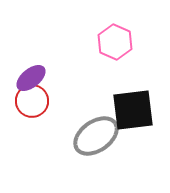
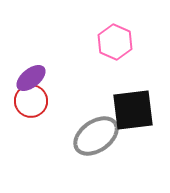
red circle: moved 1 px left
